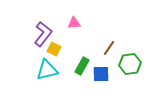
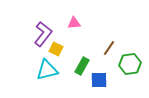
yellow square: moved 2 px right
blue square: moved 2 px left, 6 px down
